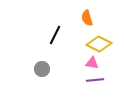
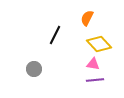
orange semicircle: rotated 42 degrees clockwise
yellow diamond: rotated 20 degrees clockwise
pink triangle: moved 1 px right, 1 px down
gray circle: moved 8 px left
